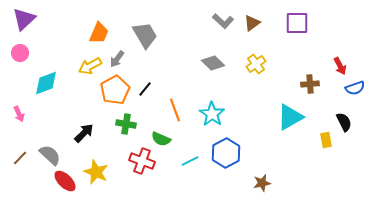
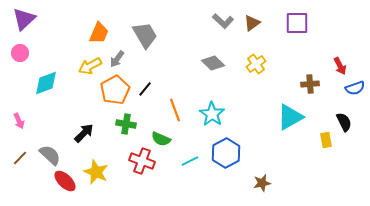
pink arrow: moved 7 px down
